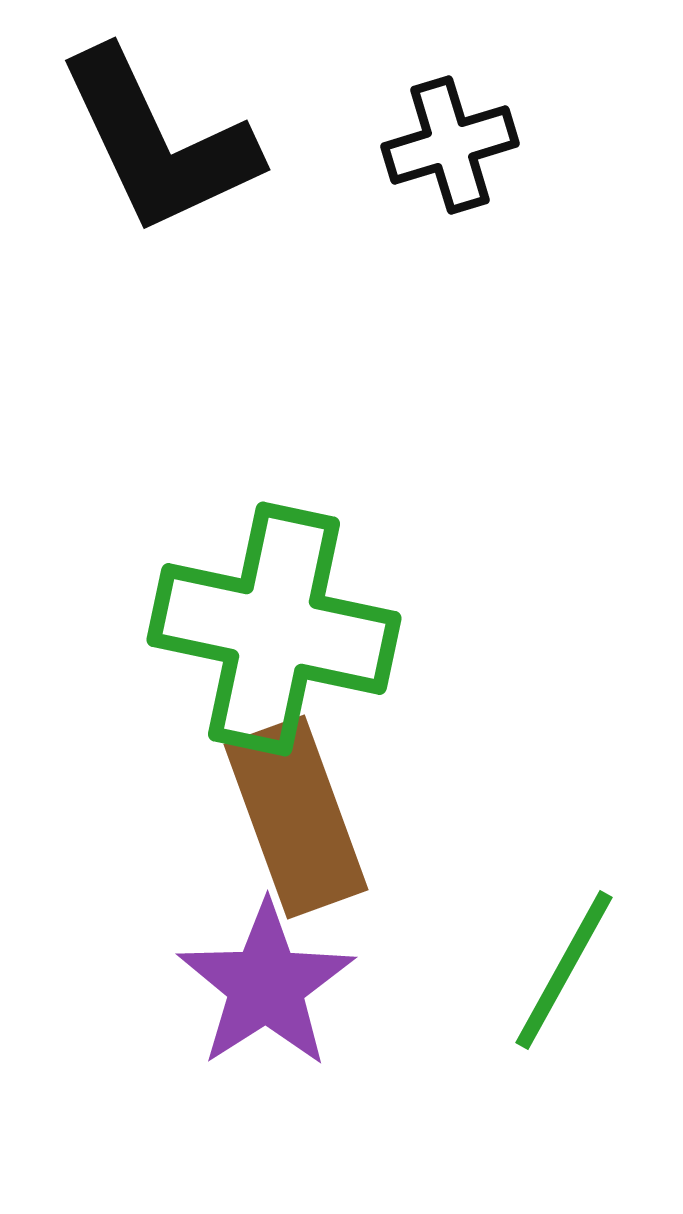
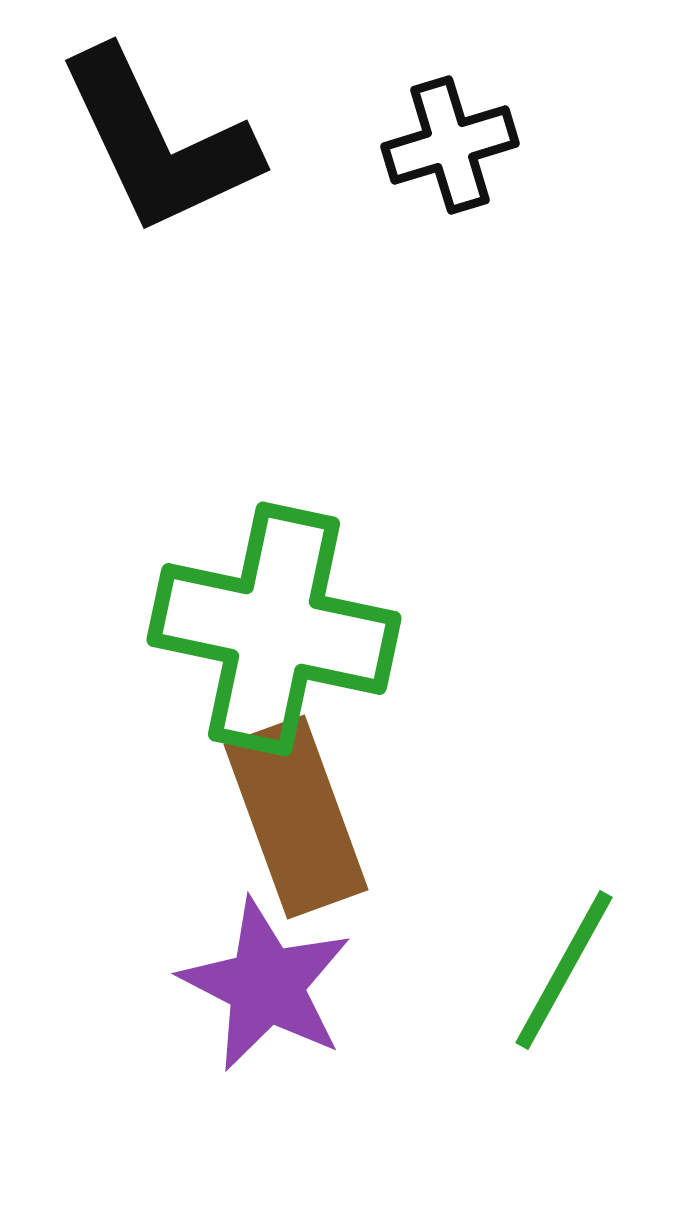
purple star: rotated 12 degrees counterclockwise
